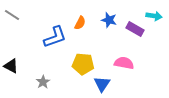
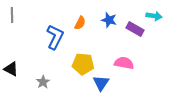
gray line: rotated 56 degrees clockwise
blue L-shape: rotated 45 degrees counterclockwise
black triangle: moved 3 px down
blue triangle: moved 1 px left, 1 px up
